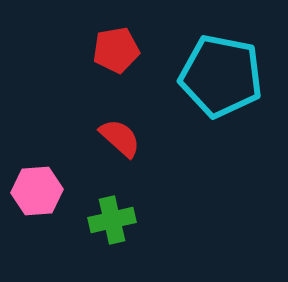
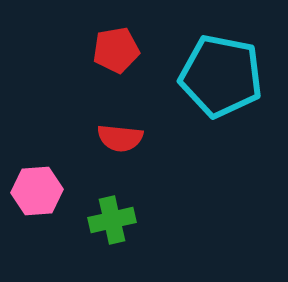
red semicircle: rotated 144 degrees clockwise
